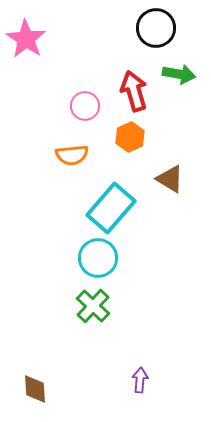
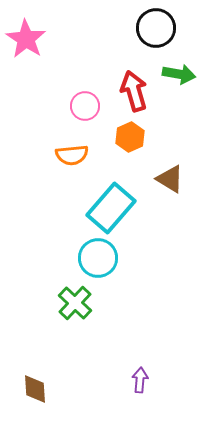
green cross: moved 18 px left, 3 px up
